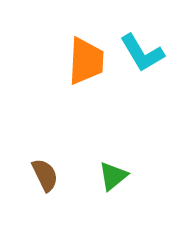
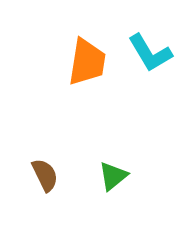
cyan L-shape: moved 8 px right
orange trapezoid: moved 1 px right, 1 px down; rotated 6 degrees clockwise
